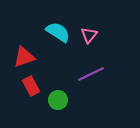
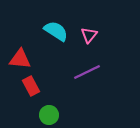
cyan semicircle: moved 2 px left, 1 px up
red triangle: moved 4 px left, 2 px down; rotated 25 degrees clockwise
purple line: moved 4 px left, 2 px up
green circle: moved 9 px left, 15 px down
